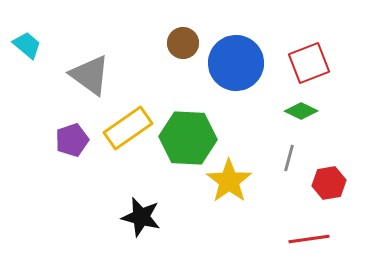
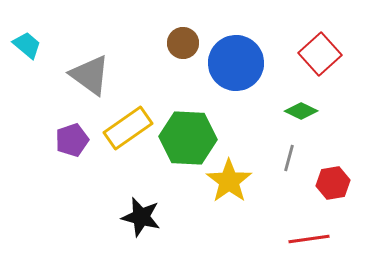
red square: moved 11 px right, 9 px up; rotated 21 degrees counterclockwise
red hexagon: moved 4 px right
